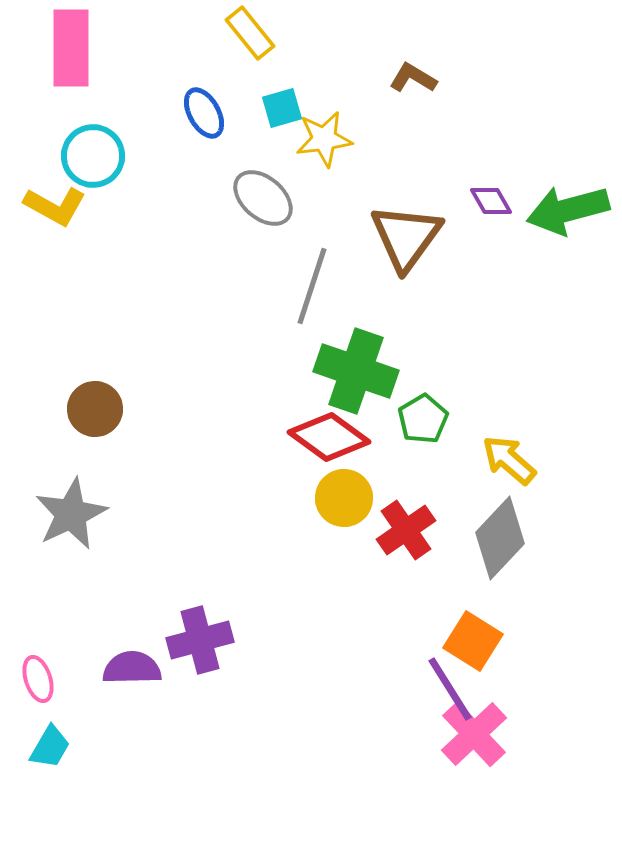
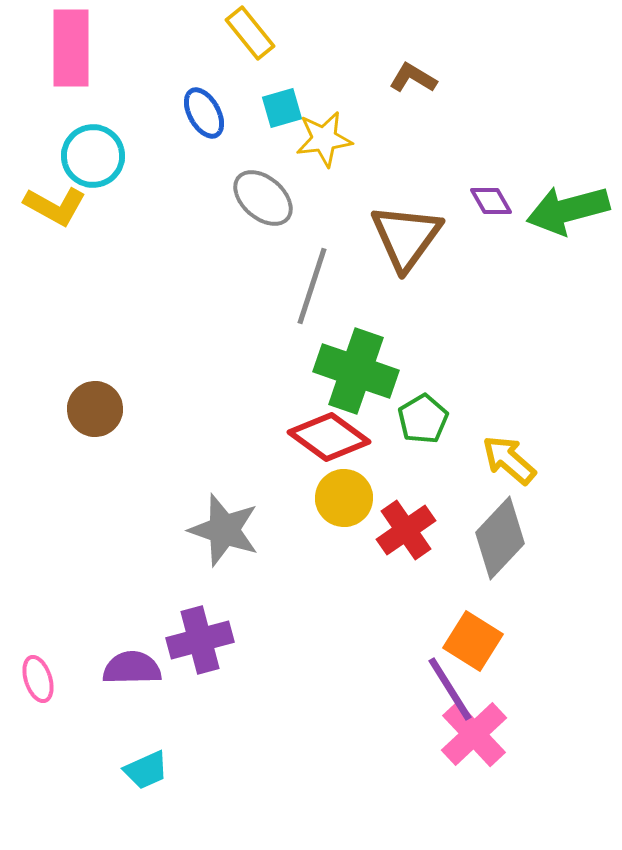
gray star: moved 153 px right, 16 px down; rotated 28 degrees counterclockwise
cyan trapezoid: moved 96 px right, 23 px down; rotated 36 degrees clockwise
